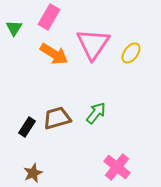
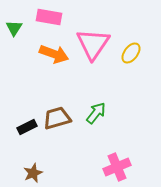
pink rectangle: rotated 70 degrees clockwise
orange arrow: rotated 12 degrees counterclockwise
black rectangle: rotated 30 degrees clockwise
pink cross: rotated 28 degrees clockwise
